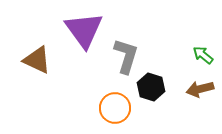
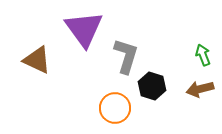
purple triangle: moved 1 px up
green arrow: rotated 30 degrees clockwise
black hexagon: moved 1 px right, 1 px up
